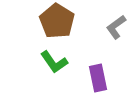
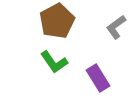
brown pentagon: rotated 12 degrees clockwise
purple rectangle: rotated 20 degrees counterclockwise
